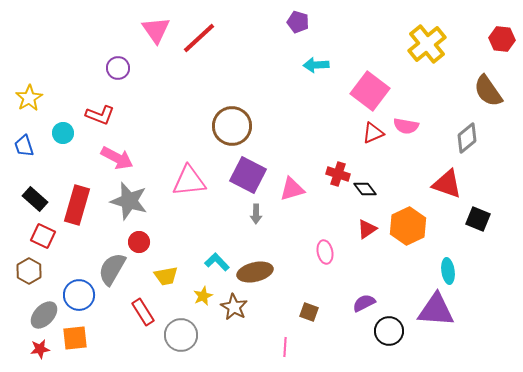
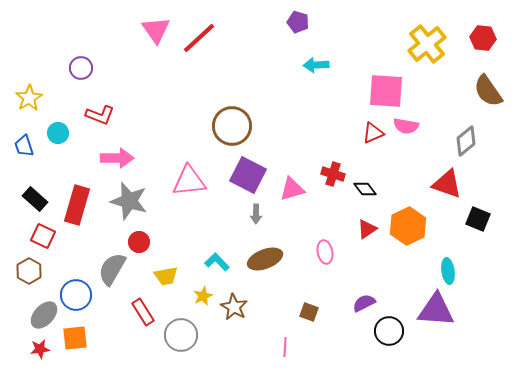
red hexagon at (502, 39): moved 19 px left, 1 px up
purple circle at (118, 68): moved 37 px left
pink square at (370, 91): moved 16 px right; rotated 33 degrees counterclockwise
cyan circle at (63, 133): moved 5 px left
gray diamond at (467, 138): moved 1 px left, 3 px down
pink arrow at (117, 158): rotated 28 degrees counterclockwise
red cross at (338, 174): moved 5 px left
brown ellipse at (255, 272): moved 10 px right, 13 px up; rotated 8 degrees counterclockwise
blue circle at (79, 295): moved 3 px left
